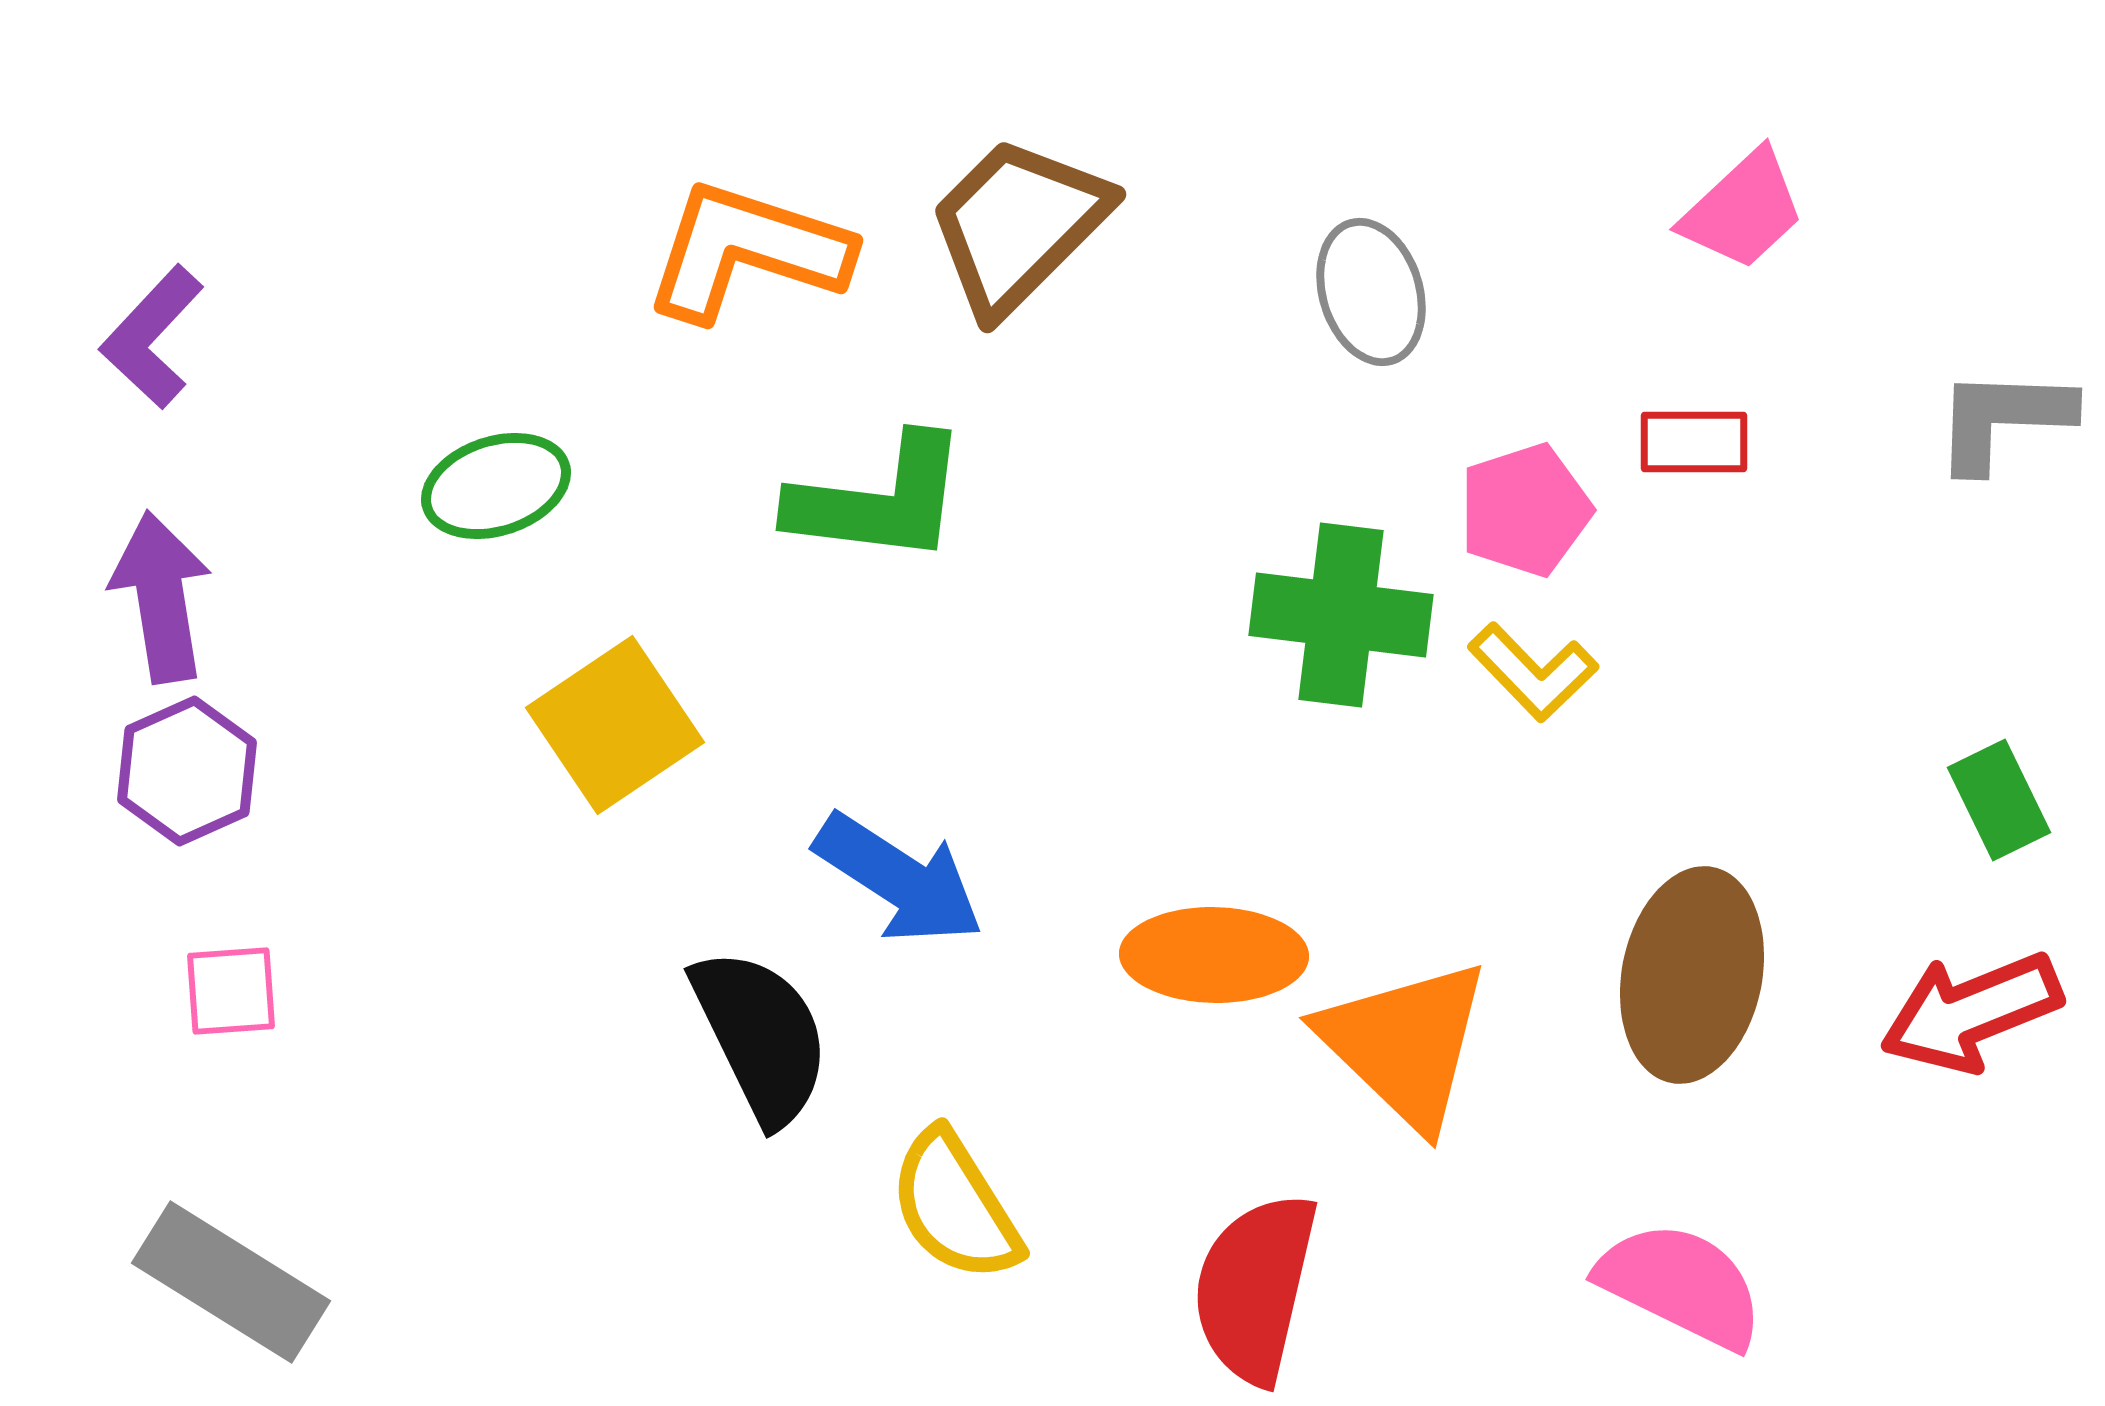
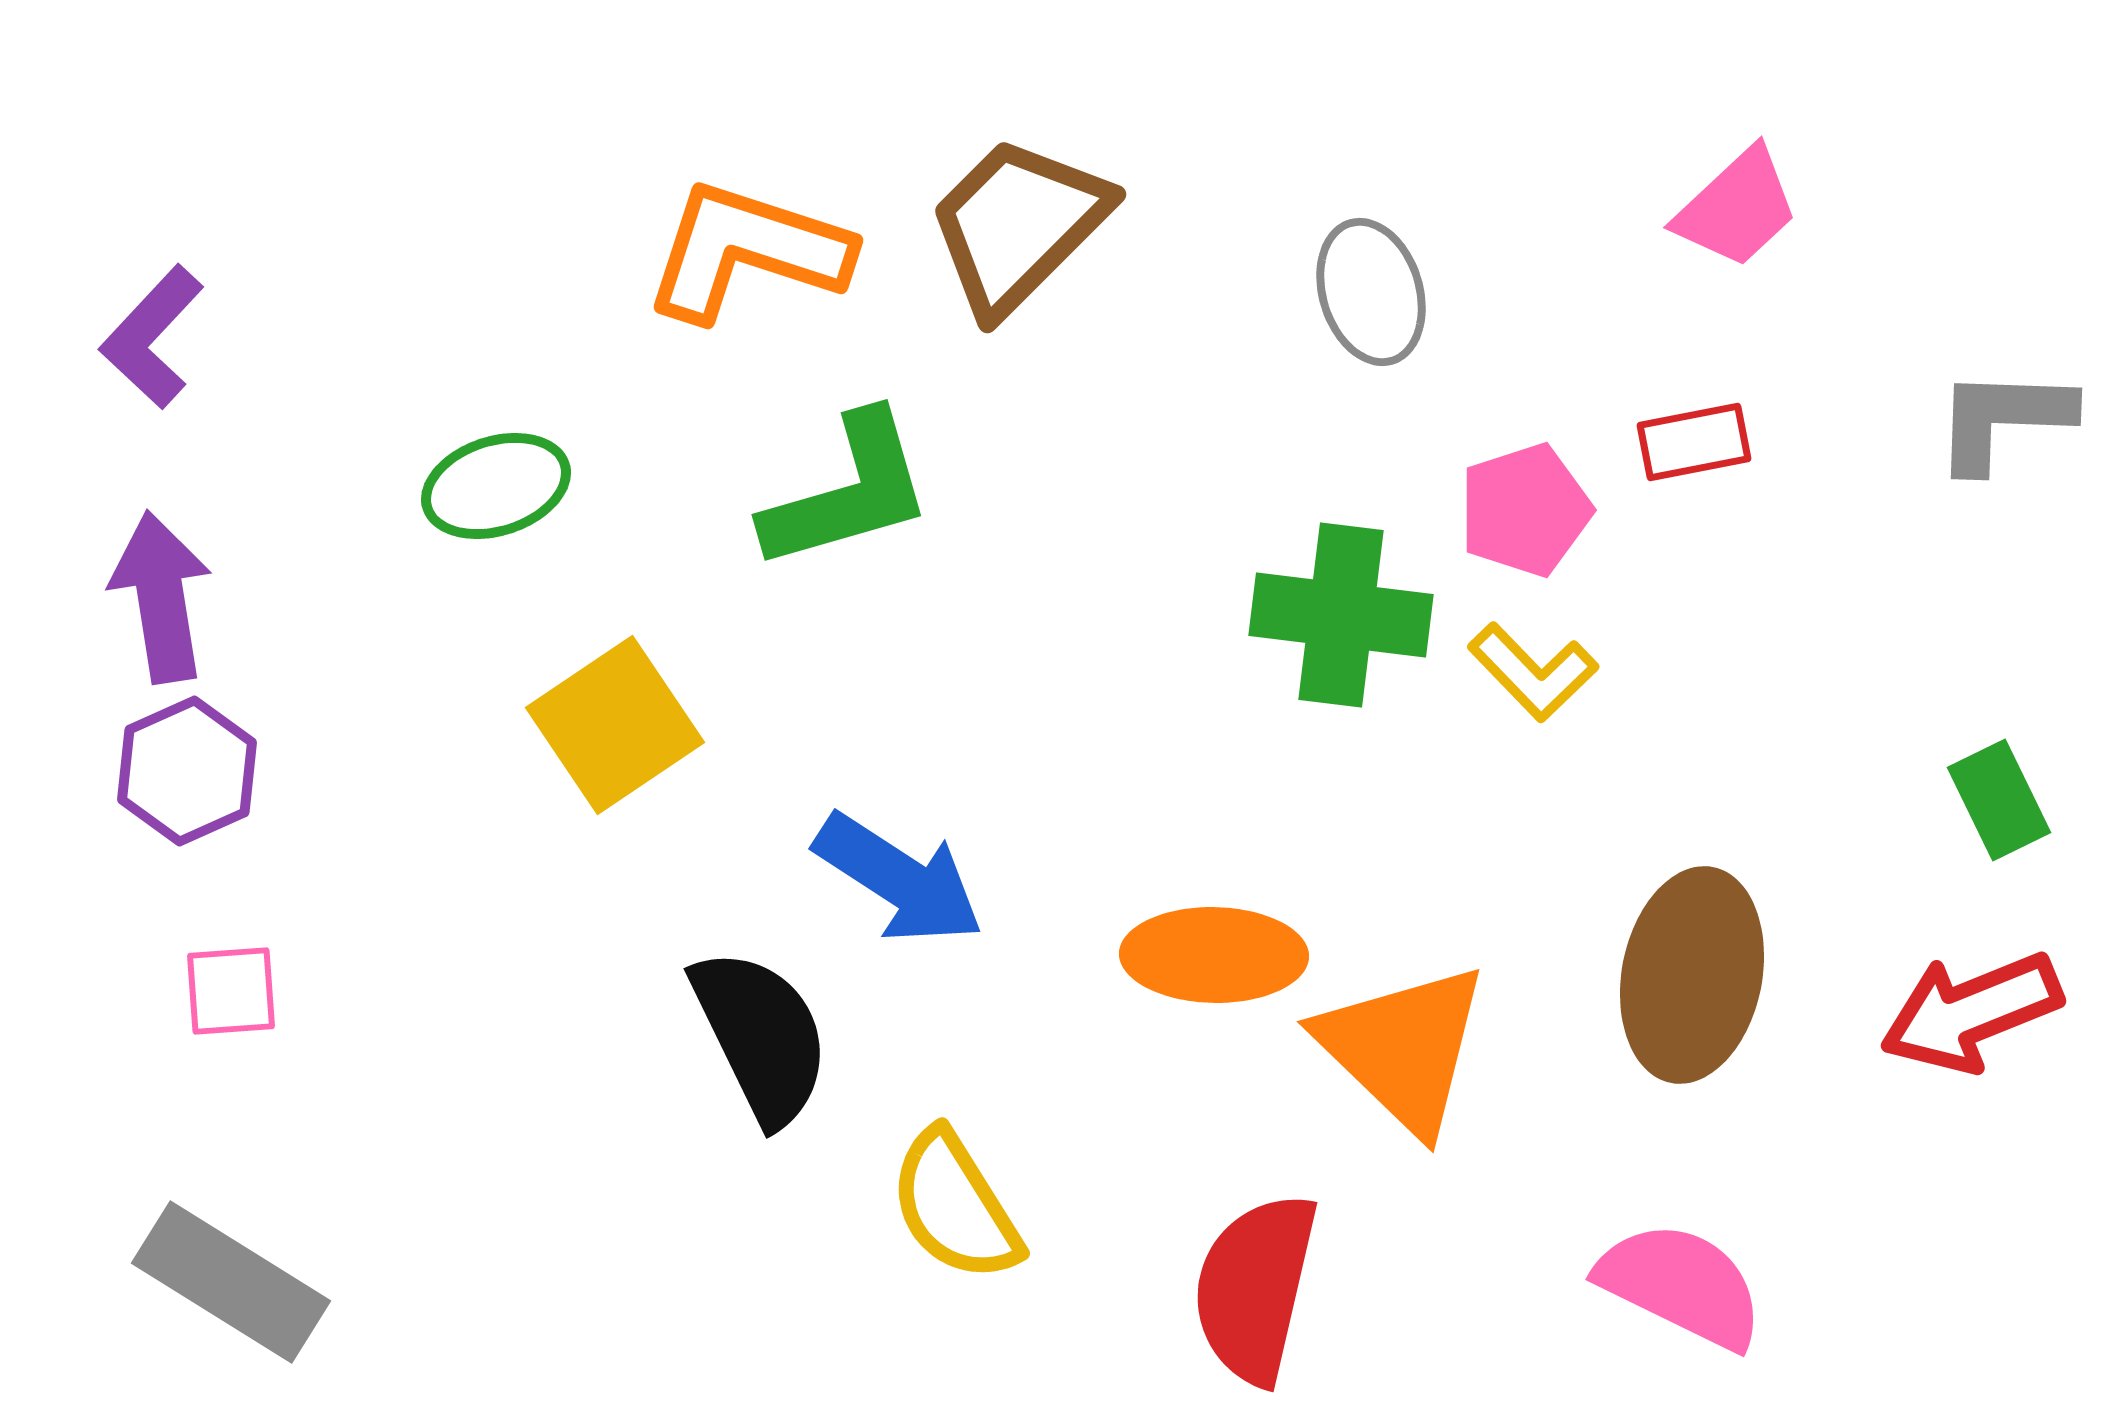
pink trapezoid: moved 6 px left, 2 px up
red rectangle: rotated 11 degrees counterclockwise
green L-shape: moved 31 px left, 8 px up; rotated 23 degrees counterclockwise
orange triangle: moved 2 px left, 4 px down
